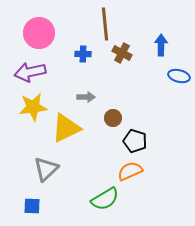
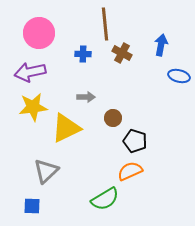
blue arrow: rotated 10 degrees clockwise
gray triangle: moved 2 px down
